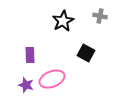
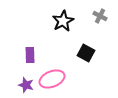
gray cross: rotated 16 degrees clockwise
